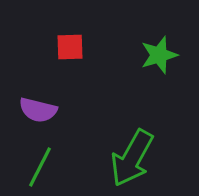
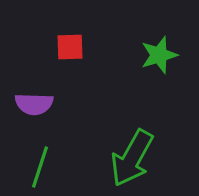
purple semicircle: moved 4 px left, 6 px up; rotated 12 degrees counterclockwise
green line: rotated 9 degrees counterclockwise
